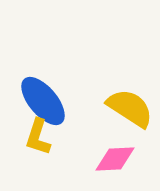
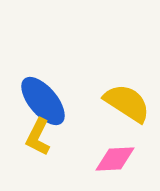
yellow semicircle: moved 3 px left, 5 px up
yellow L-shape: rotated 9 degrees clockwise
